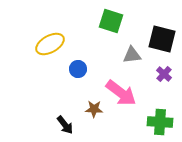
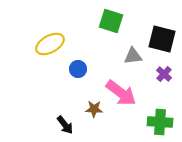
gray triangle: moved 1 px right, 1 px down
